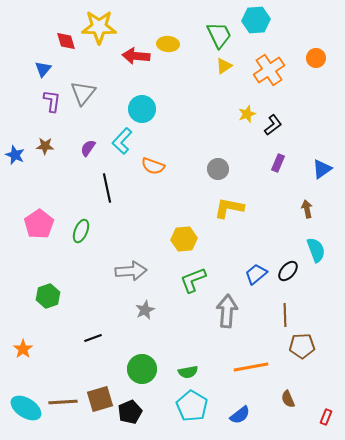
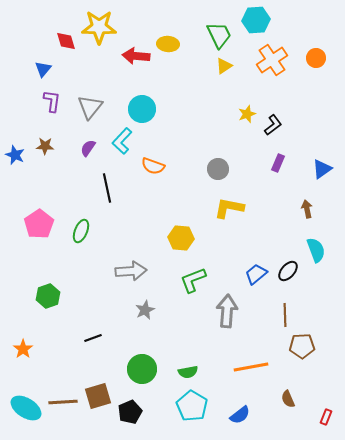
orange cross at (269, 70): moved 3 px right, 10 px up
gray triangle at (83, 93): moved 7 px right, 14 px down
yellow hexagon at (184, 239): moved 3 px left, 1 px up; rotated 10 degrees clockwise
brown square at (100, 399): moved 2 px left, 3 px up
